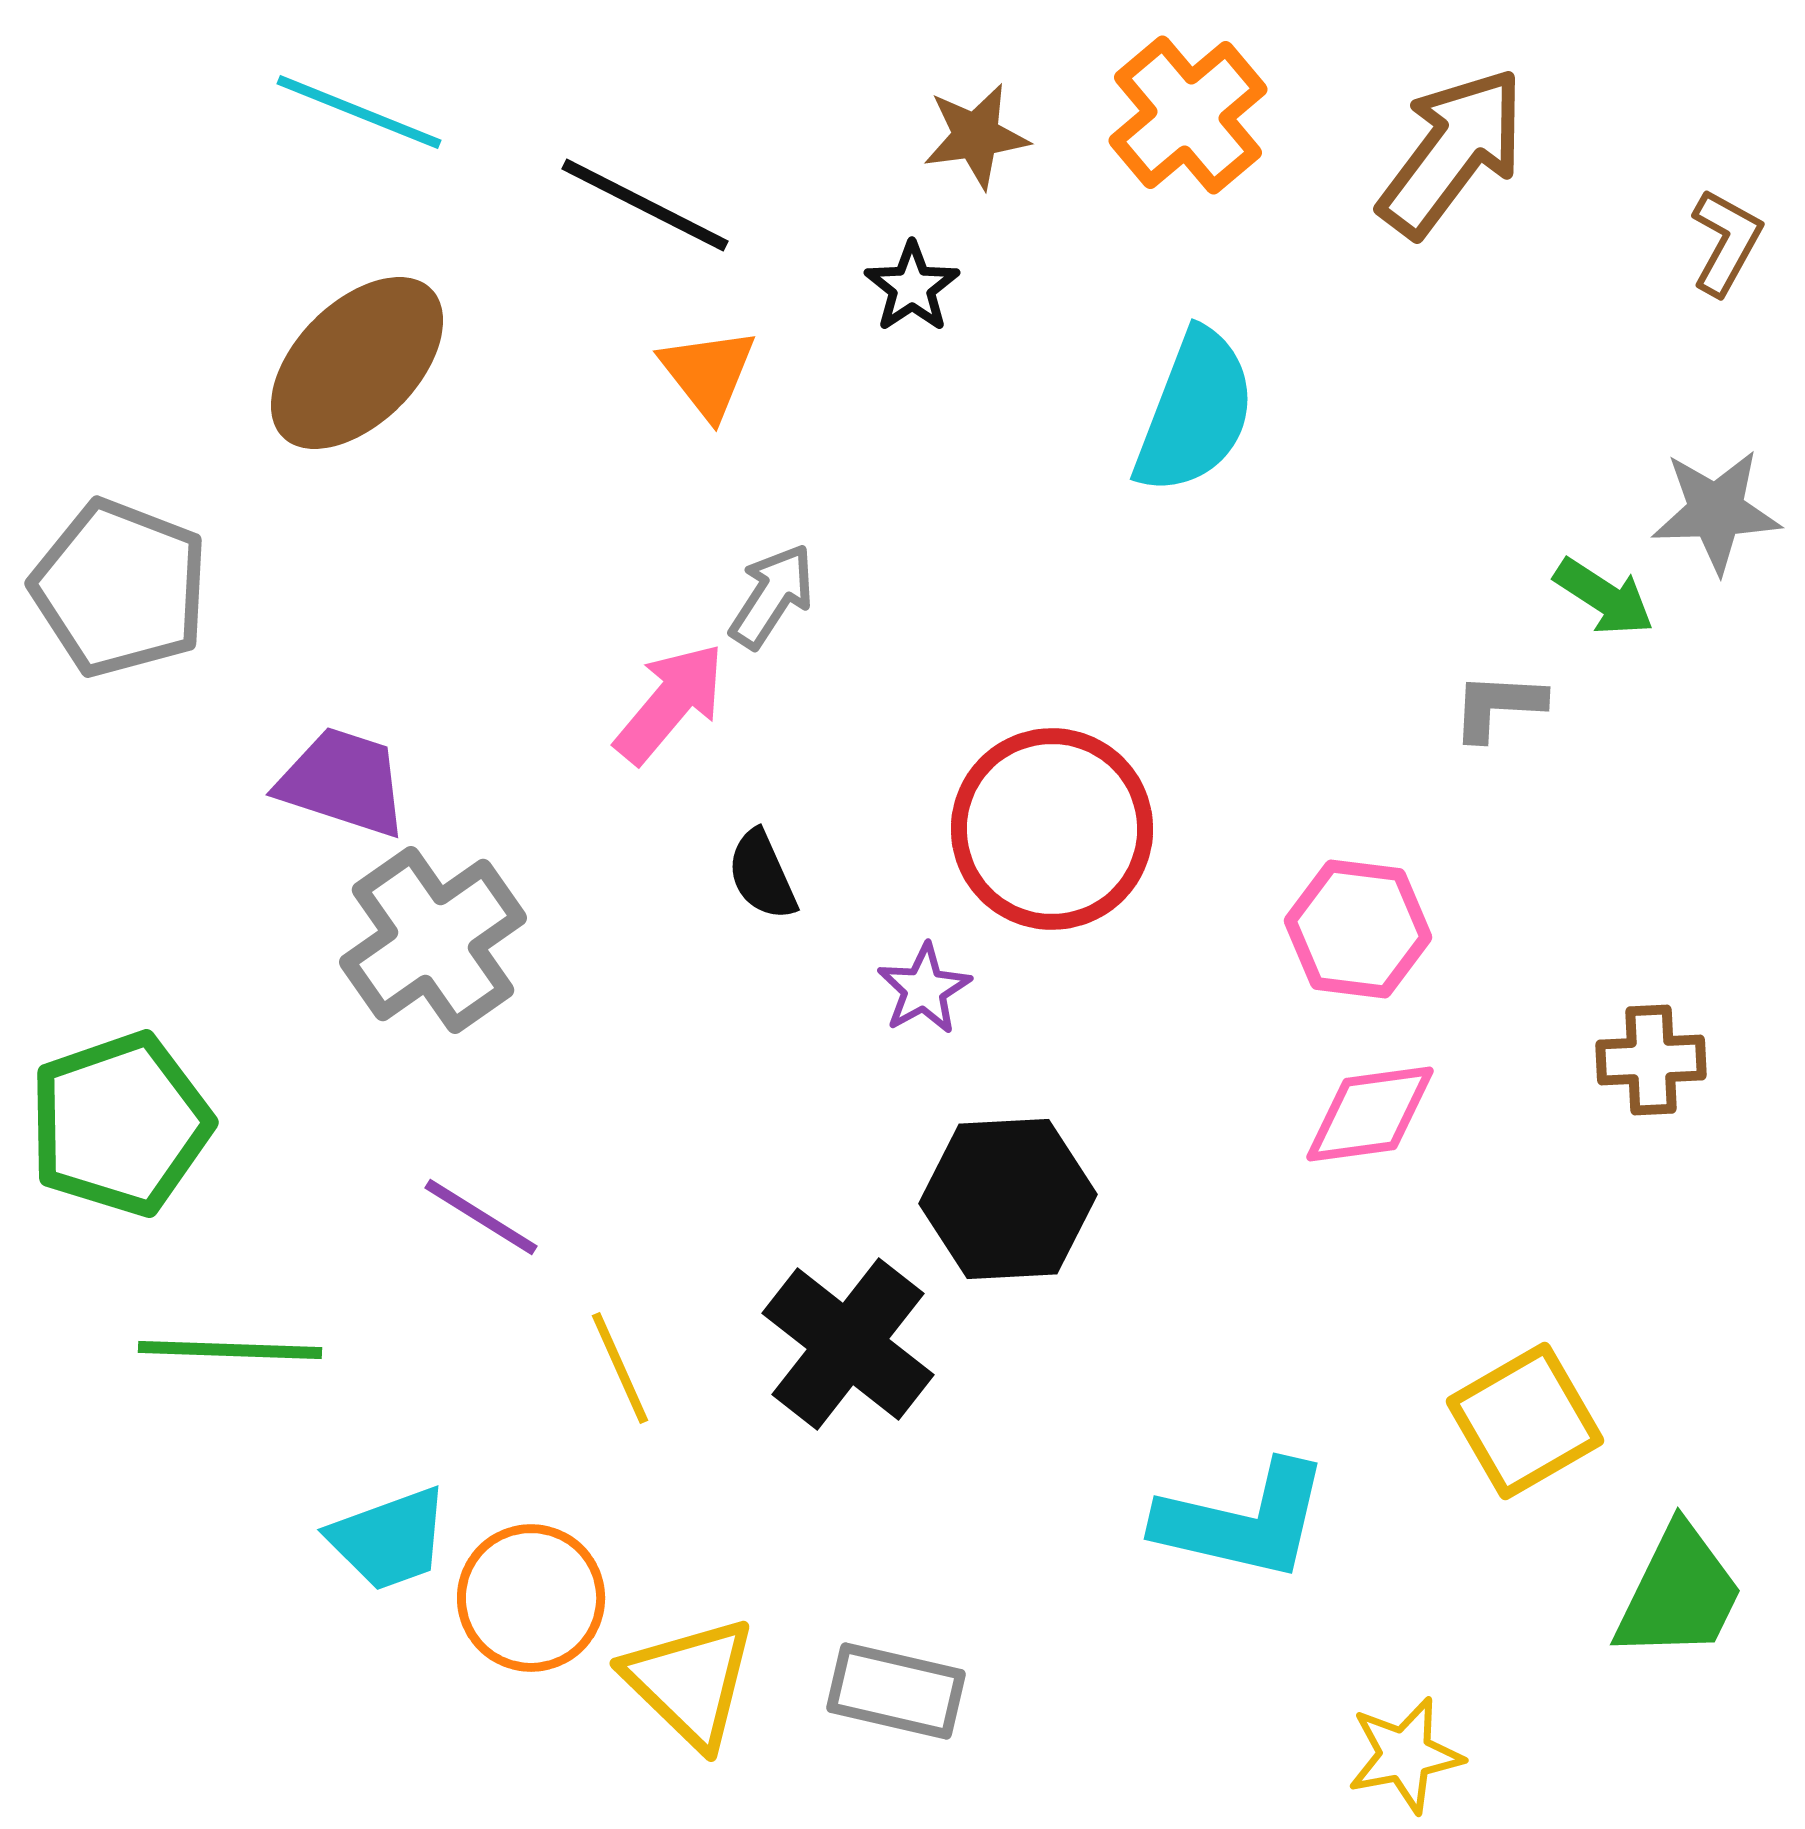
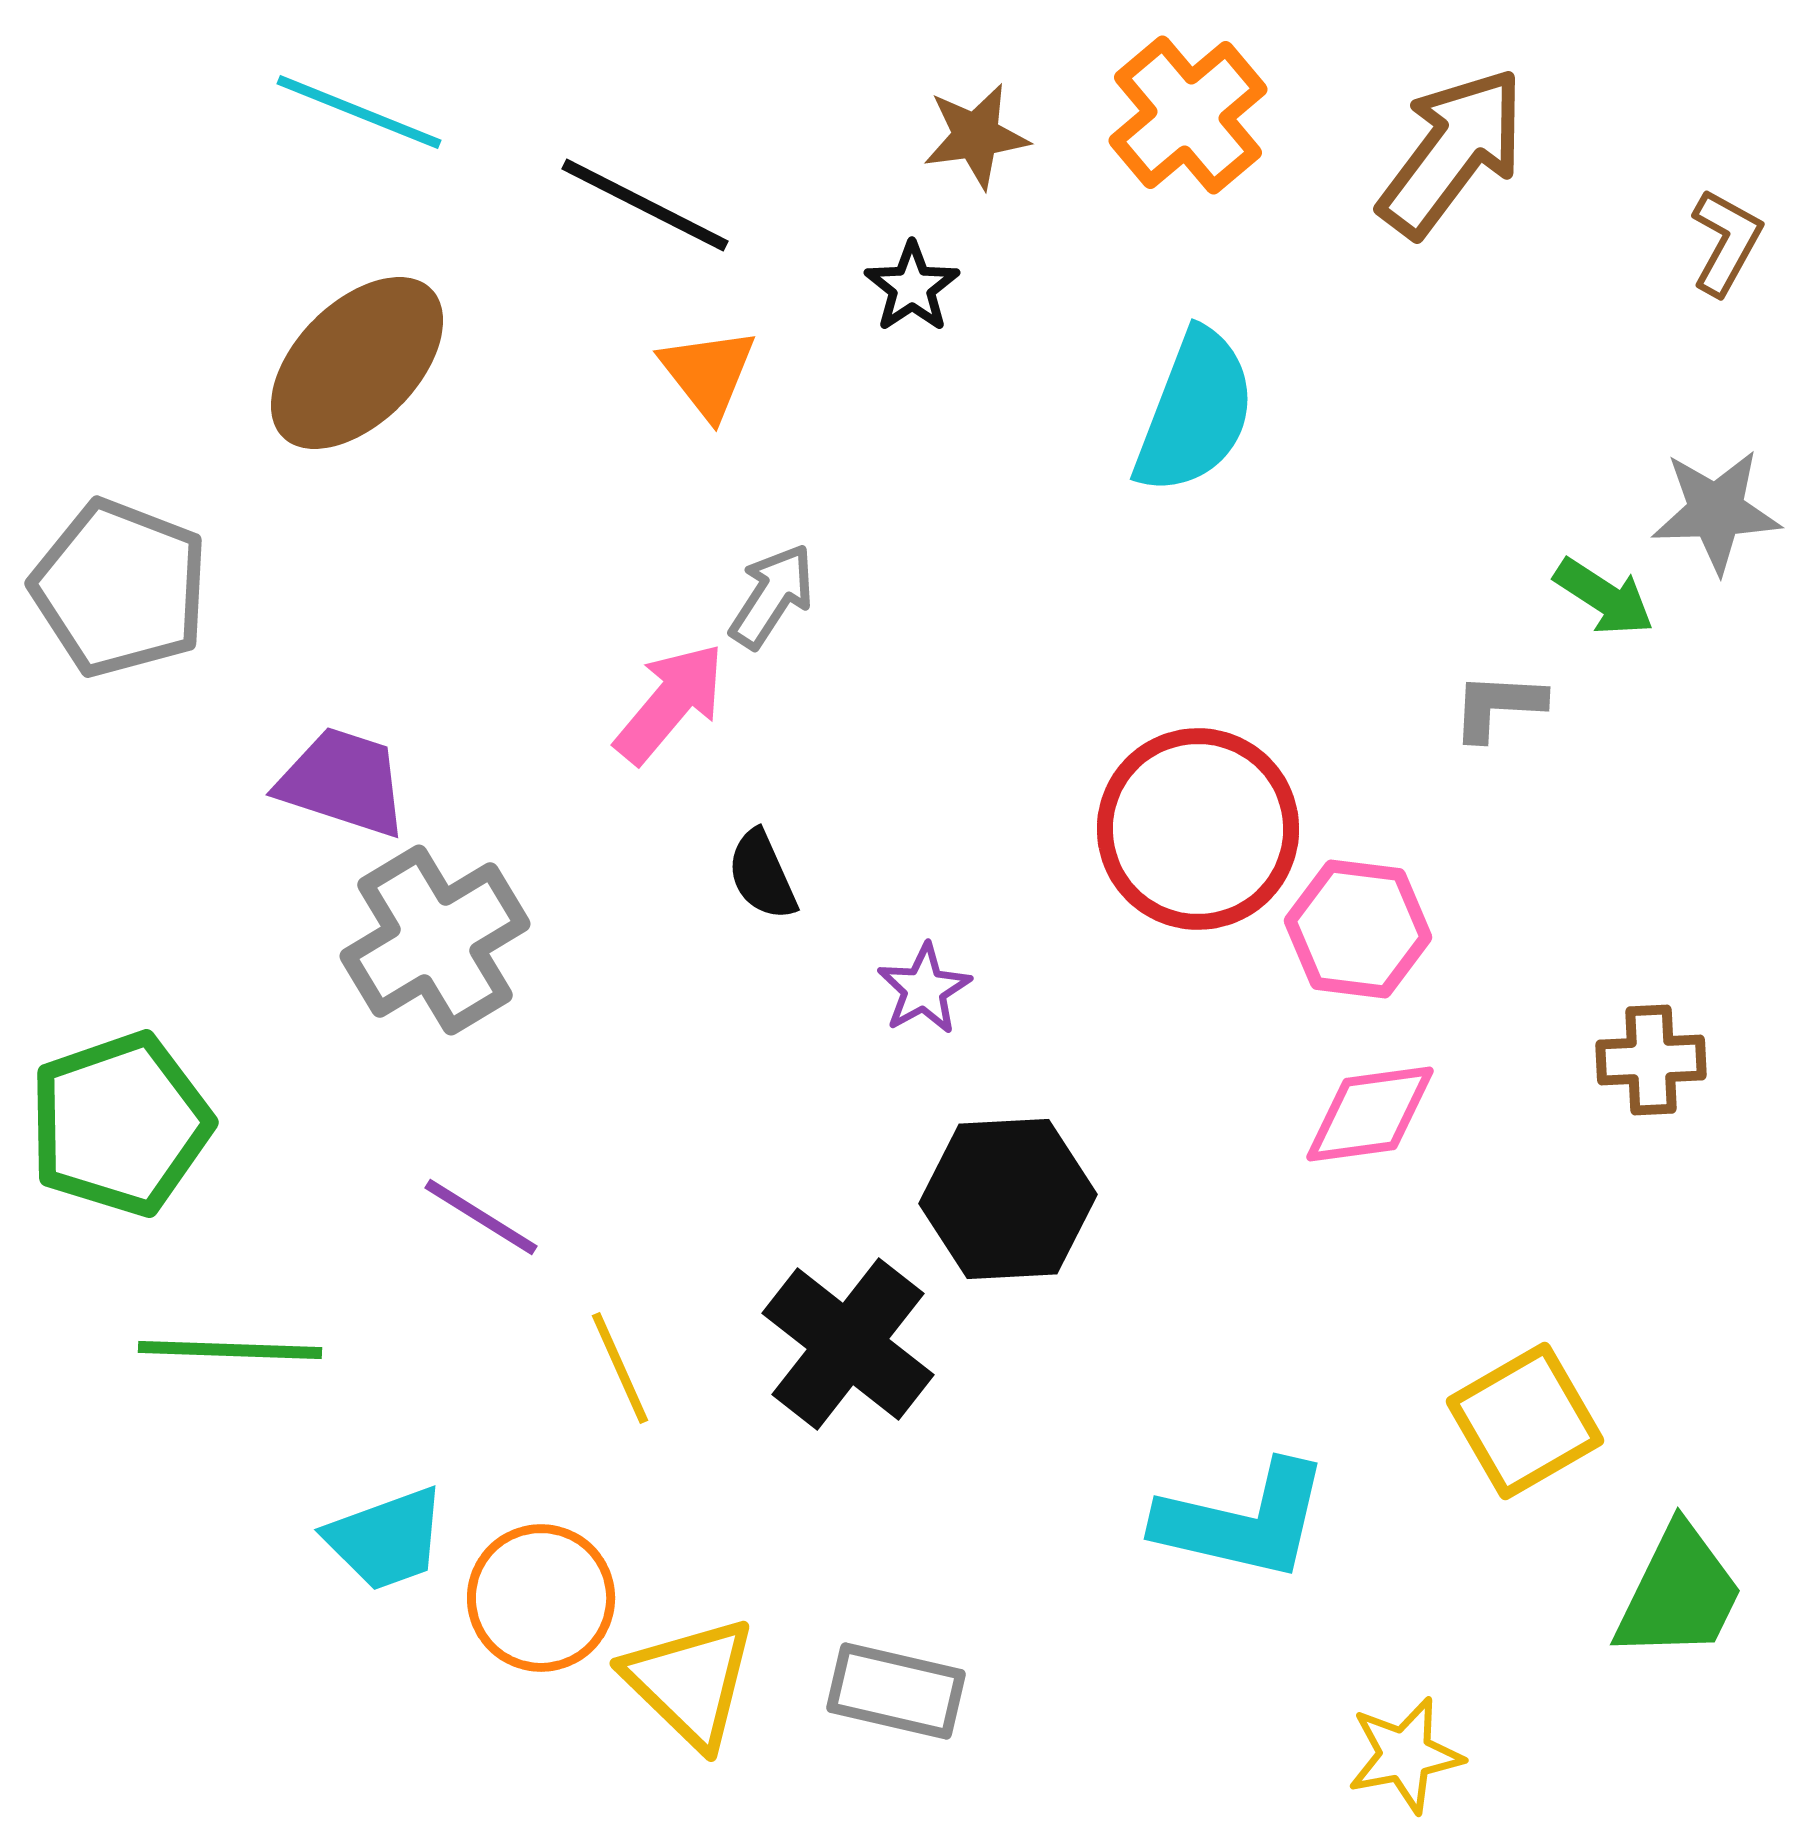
red circle: moved 146 px right
gray cross: moved 2 px right; rotated 4 degrees clockwise
cyan trapezoid: moved 3 px left
orange circle: moved 10 px right
